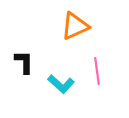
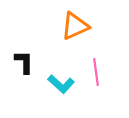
pink line: moved 1 px left, 1 px down
